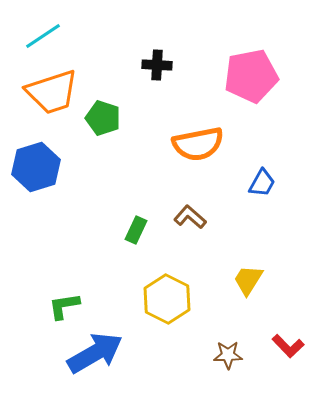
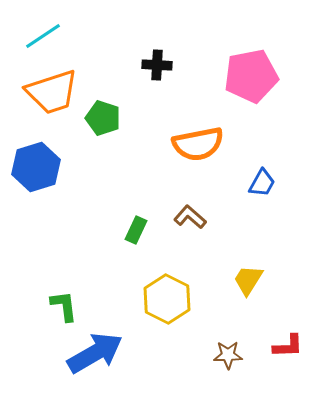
green L-shape: rotated 92 degrees clockwise
red L-shape: rotated 48 degrees counterclockwise
